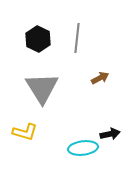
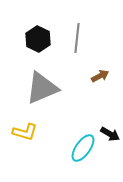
brown arrow: moved 2 px up
gray triangle: rotated 39 degrees clockwise
black arrow: rotated 42 degrees clockwise
cyan ellipse: rotated 48 degrees counterclockwise
